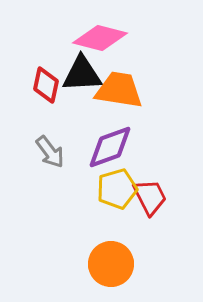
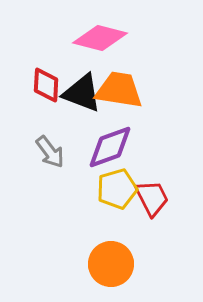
black triangle: moved 19 px down; rotated 24 degrees clockwise
red diamond: rotated 9 degrees counterclockwise
red trapezoid: moved 2 px right, 1 px down
